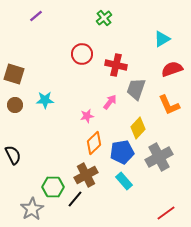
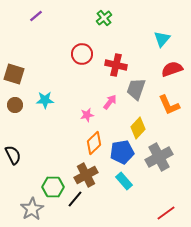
cyan triangle: rotated 18 degrees counterclockwise
pink star: moved 1 px up
